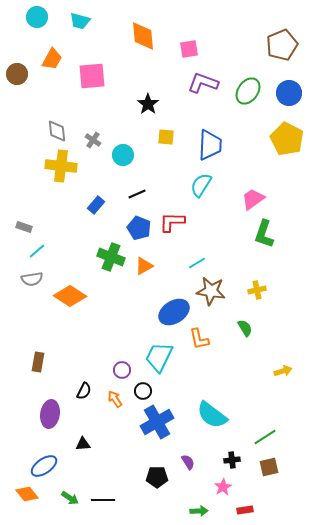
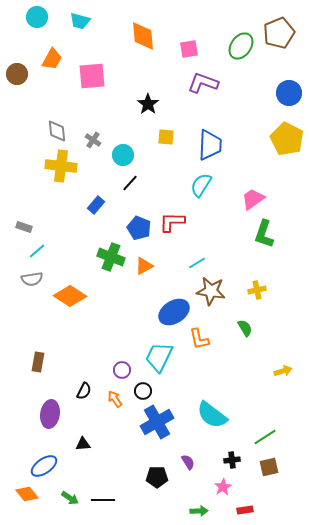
brown pentagon at (282, 45): moved 3 px left, 12 px up
green ellipse at (248, 91): moved 7 px left, 45 px up
black line at (137, 194): moved 7 px left, 11 px up; rotated 24 degrees counterclockwise
